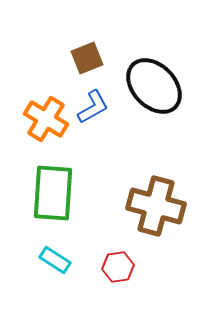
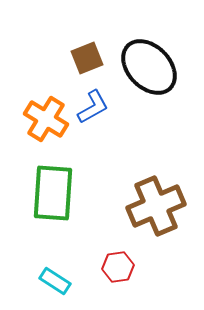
black ellipse: moved 5 px left, 19 px up
brown cross: rotated 38 degrees counterclockwise
cyan rectangle: moved 21 px down
